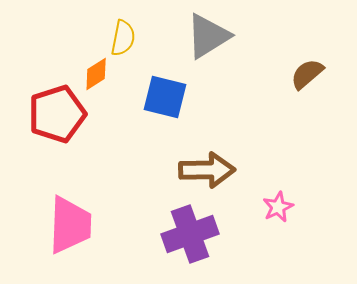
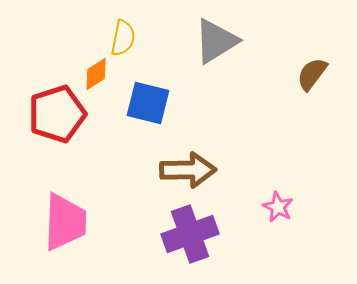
gray triangle: moved 8 px right, 5 px down
brown semicircle: moved 5 px right; rotated 12 degrees counterclockwise
blue square: moved 17 px left, 6 px down
brown arrow: moved 19 px left
pink star: rotated 20 degrees counterclockwise
pink trapezoid: moved 5 px left, 3 px up
